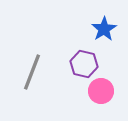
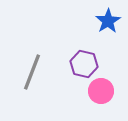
blue star: moved 4 px right, 8 px up
